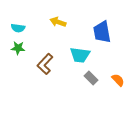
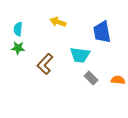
cyan semicircle: moved 1 px down; rotated 88 degrees clockwise
orange semicircle: rotated 40 degrees counterclockwise
